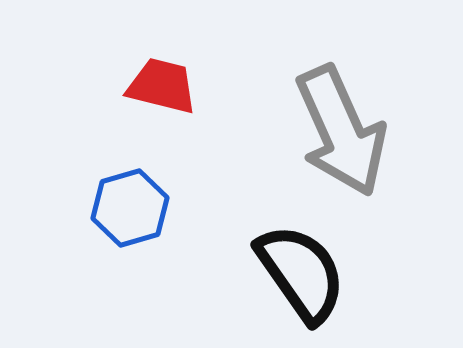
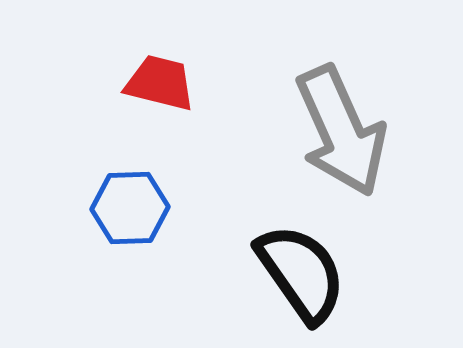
red trapezoid: moved 2 px left, 3 px up
blue hexagon: rotated 14 degrees clockwise
